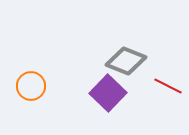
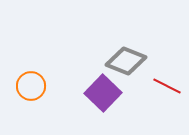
red line: moved 1 px left
purple square: moved 5 px left
